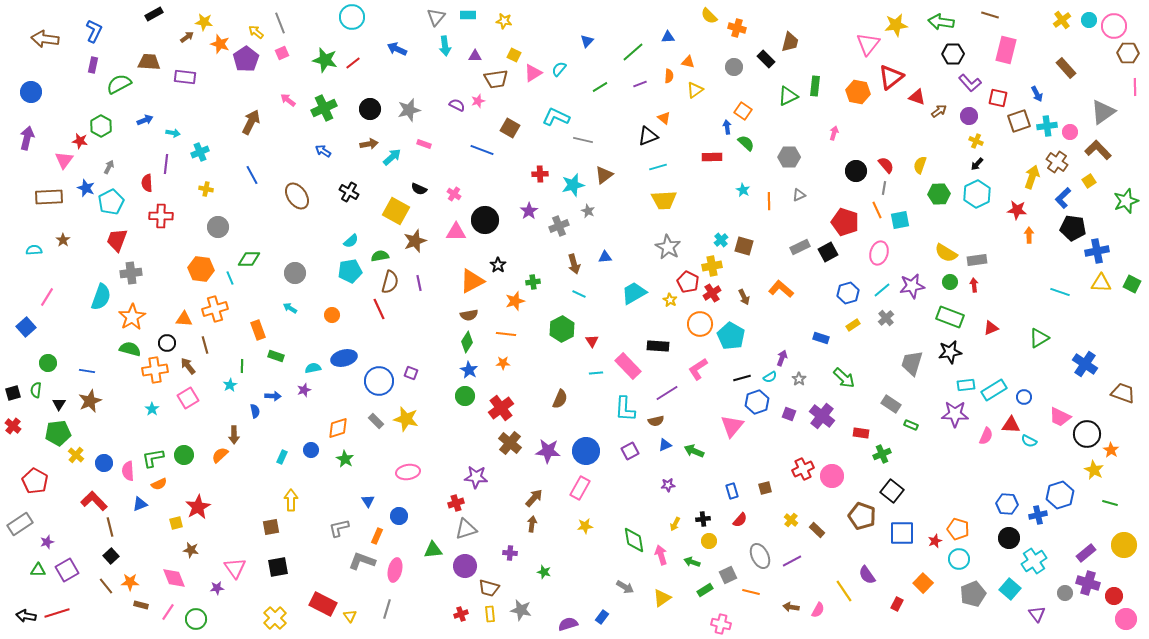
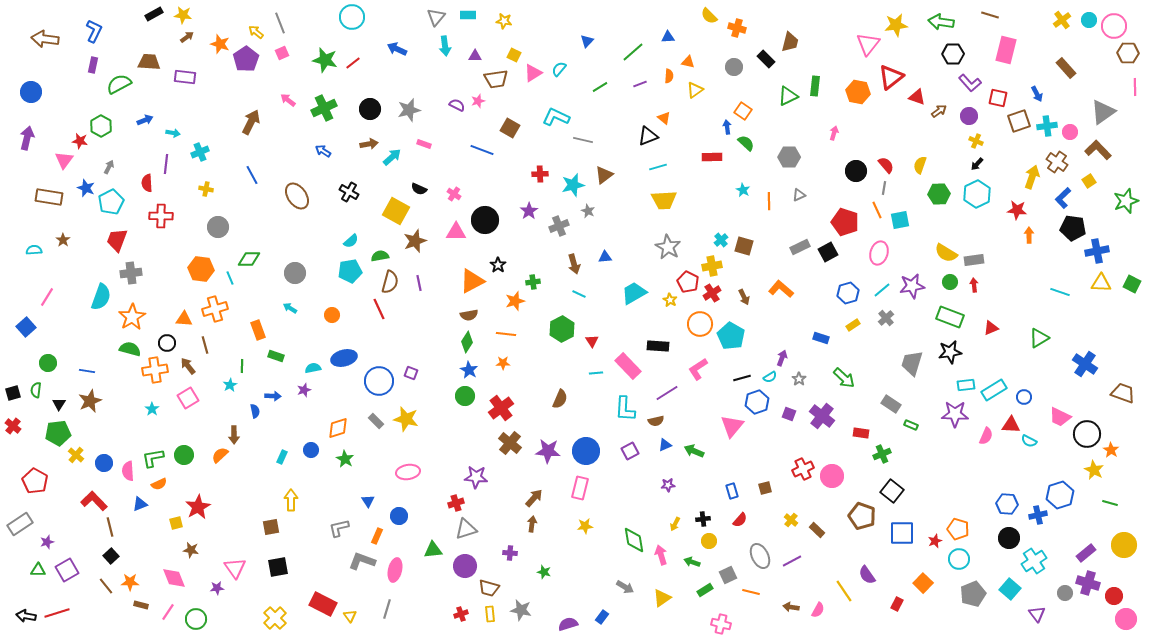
yellow star at (204, 22): moved 21 px left, 7 px up
brown rectangle at (49, 197): rotated 12 degrees clockwise
gray rectangle at (977, 260): moved 3 px left
pink rectangle at (580, 488): rotated 15 degrees counterclockwise
